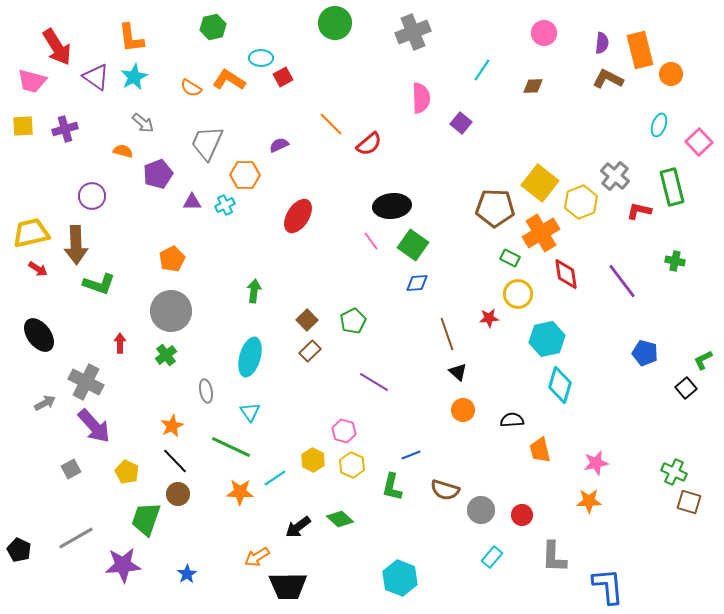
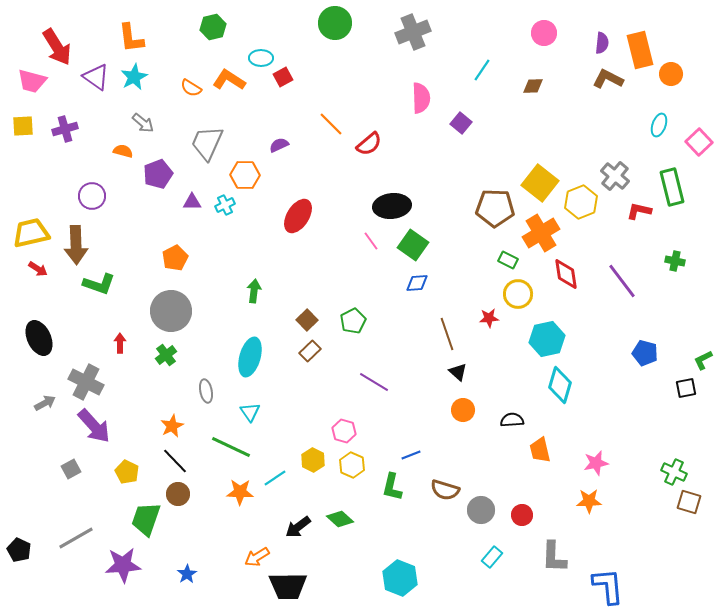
green rectangle at (510, 258): moved 2 px left, 2 px down
orange pentagon at (172, 259): moved 3 px right, 1 px up
black ellipse at (39, 335): moved 3 px down; rotated 12 degrees clockwise
black square at (686, 388): rotated 30 degrees clockwise
